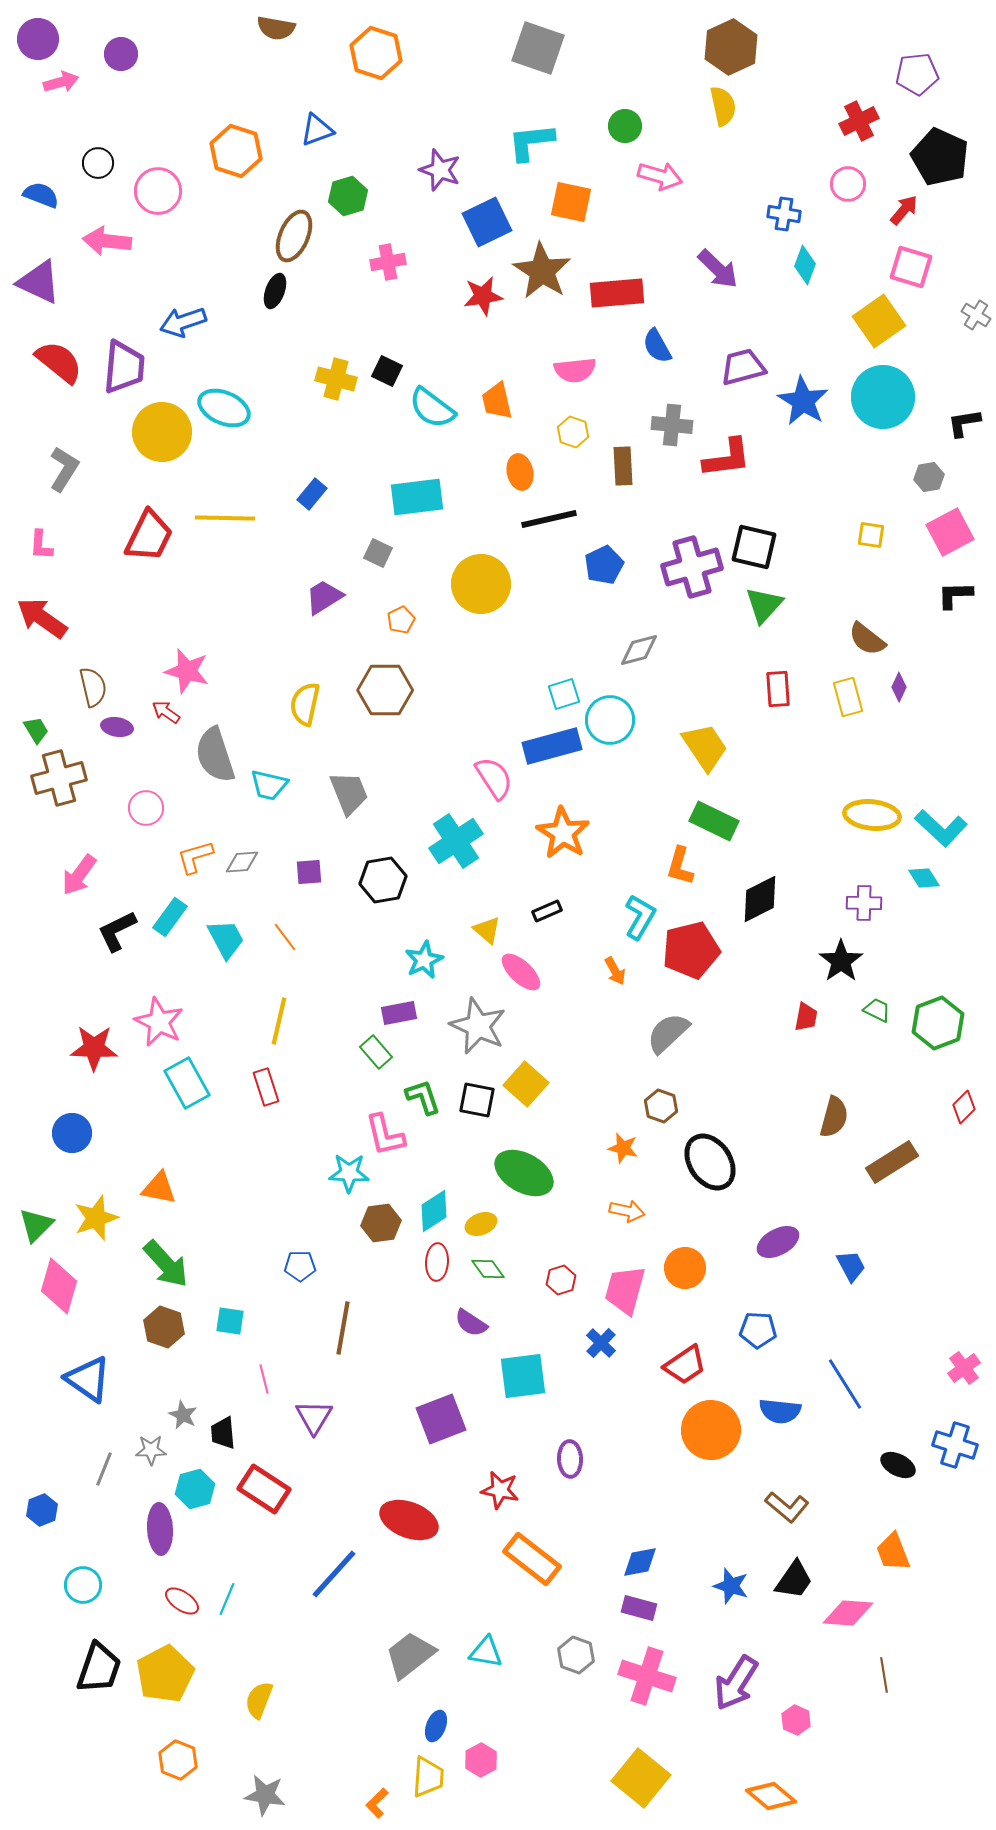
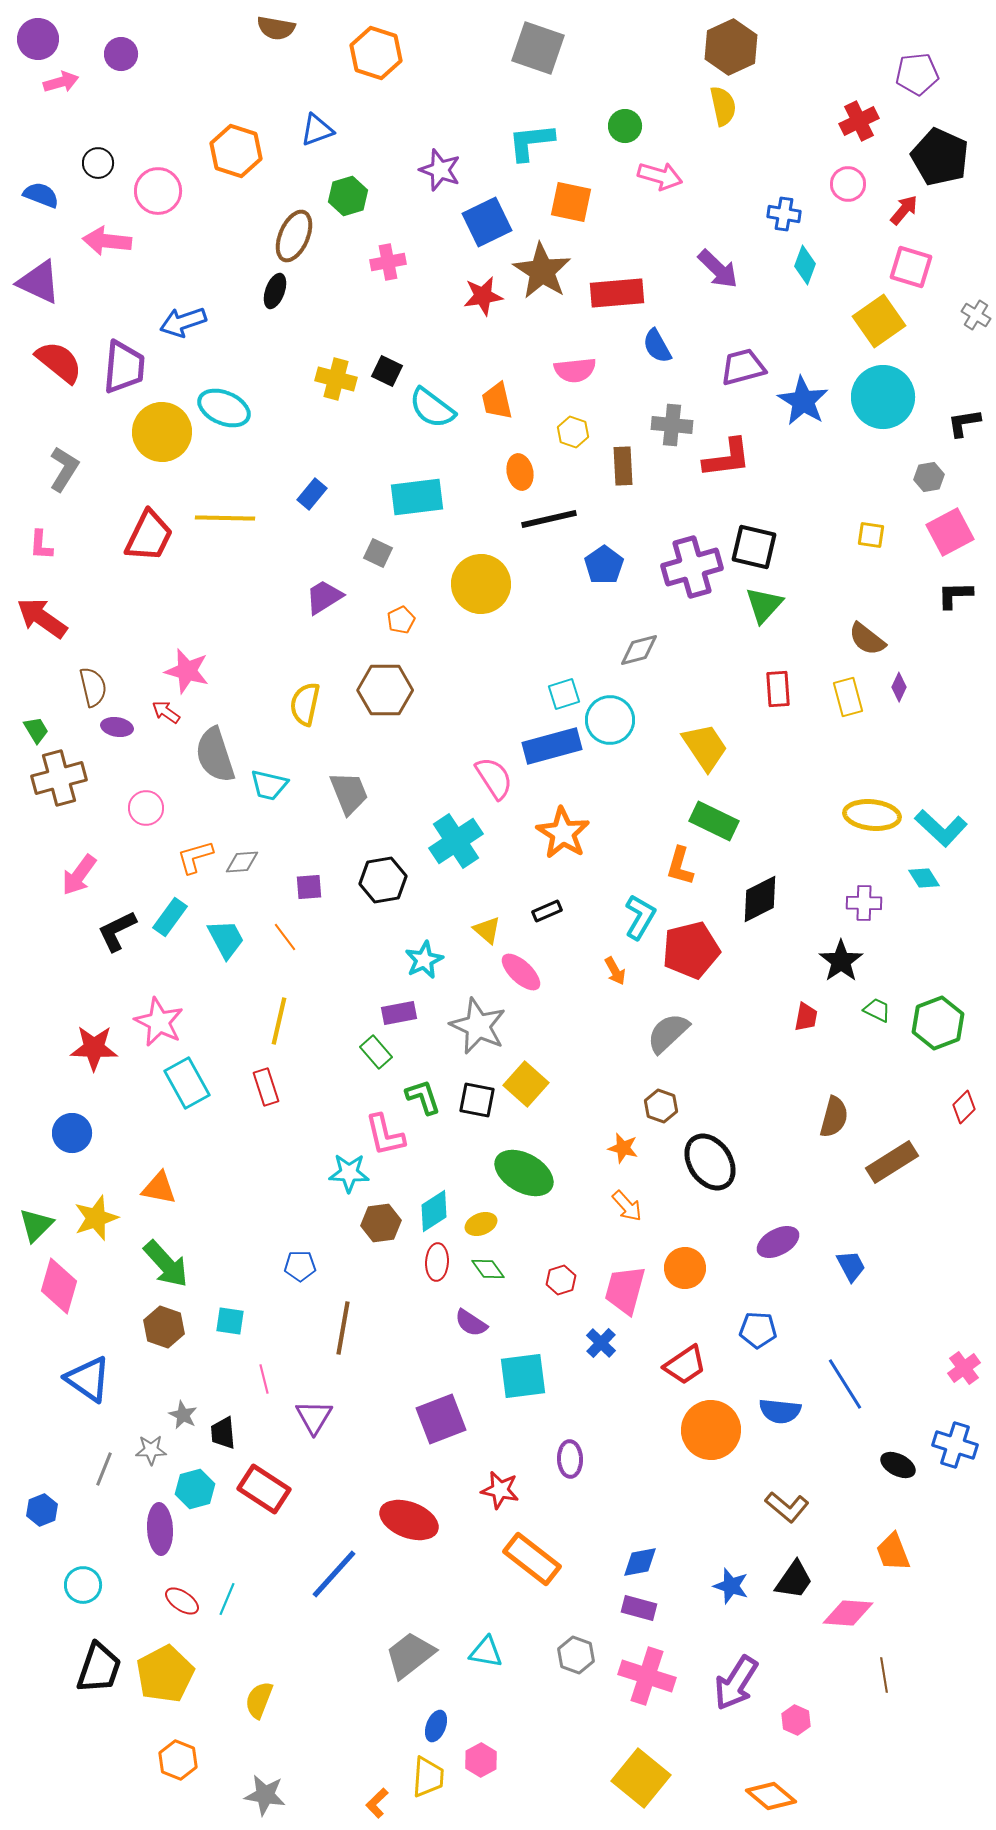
blue pentagon at (604, 565): rotated 9 degrees counterclockwise
purple square at (309, 872): moved 15 px down
orange arrow at (627, 1211): moved 5 px up; rotated 36 degrees clockwise
